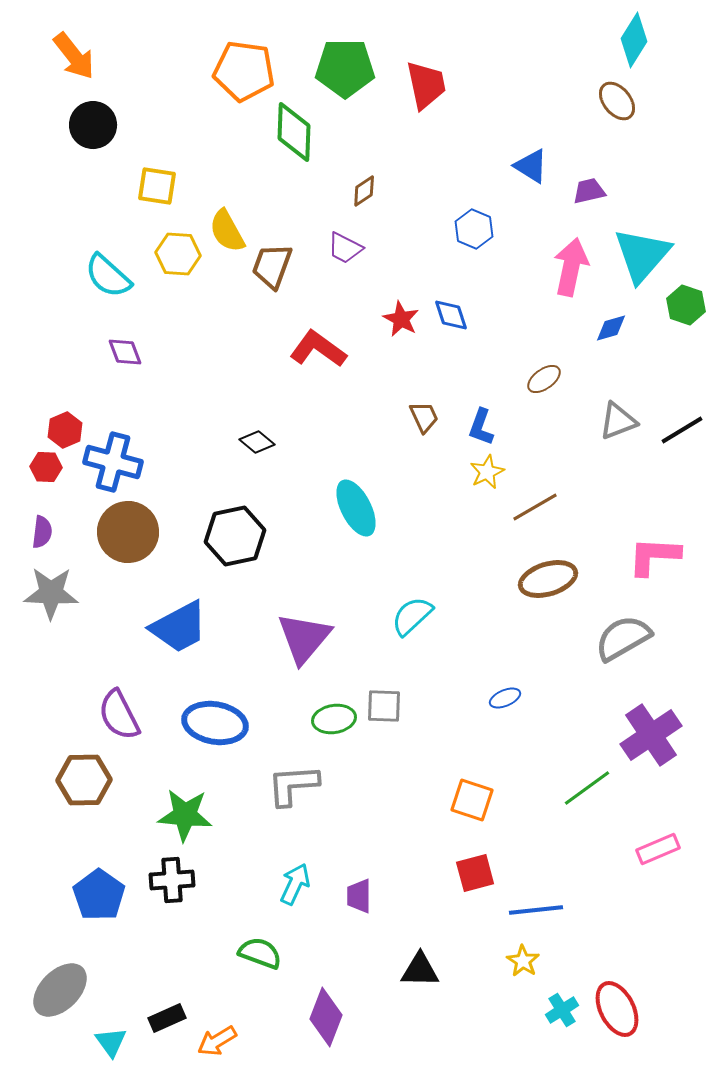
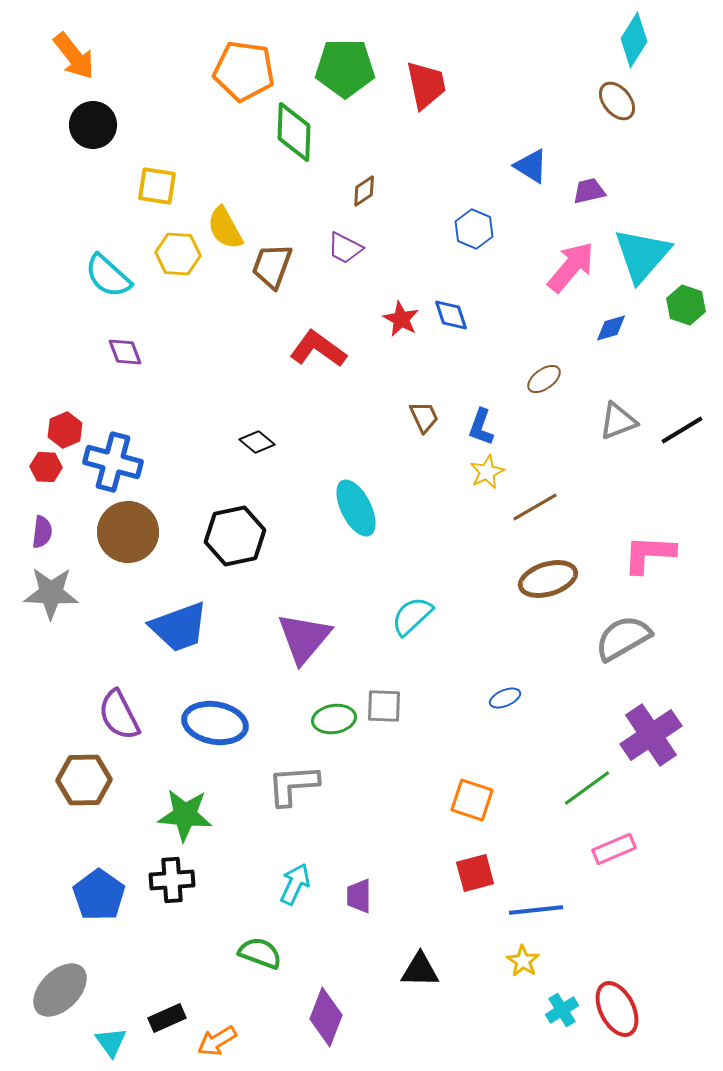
yellow semicircle at (227, 231): moved 2 px left, 3 px up
pink arrow at (571, 267): rotated 28 degrees clockwise
pink L-shape at (654, 556): moved 5 px left, 2 px up
blue trapezoid at (179, 627): rotated 8 degrees clockwise
pink rectangle at (658, 849): moved 44 px left
